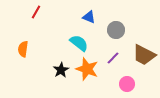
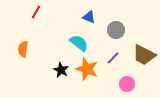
black star: rotated 14 degrees counterclockwise
